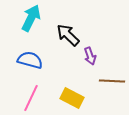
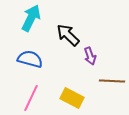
blue semicircle: moved 1 px up
